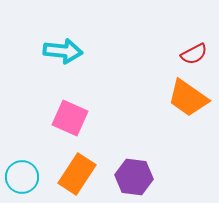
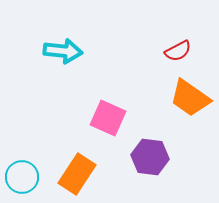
red semicircle: moved 16 px left, 3 px up
orange trapezoid: moved 2 px right
pink square: moved 38 px right
purple hexagon: moved 16 px right, 20 px up
